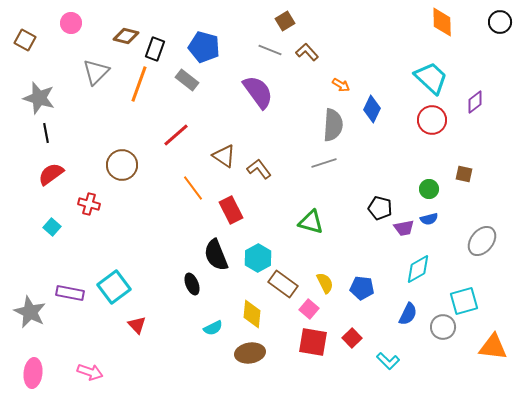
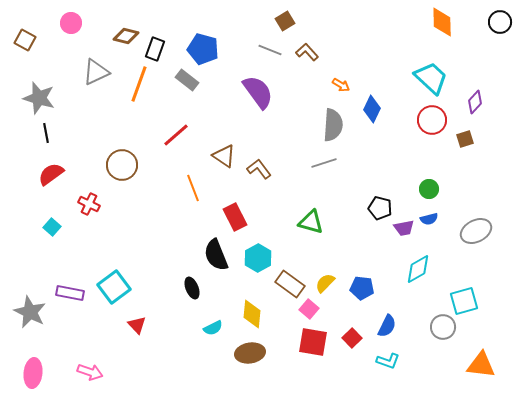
blue pentagon at (204, 47): moved 1 px left, 2 px down
gray triangle at (96, 72): rotated 20 degrees clockwise
purple diamond at (475, 102): rotated 10 degrees counterclockwise
brown square at (464, 174): moved 1 px right, 35 px up; rotated 30 degrees counterclockwise
orange line at (193, 188): rotated 16 degrees clockwise
red cross at (89, 204): rotated 10 degrees clockwise
red rectangle at (231, 210): moved 4 px right, 7 px down
gray ellipse at (482, 241): moved 6 px left, 10 px up; rotated 24 degrees clockwise
yellow semicircle at (325, 283): rotated 110 degrees counterclockwise
black ellipse at (192, 284): moved 4 px down
brown rectangle at (283, 284): moved 7 px right
blue semicircle at (408, 314): moved 21 px left, 12 px down
orange triangle at (493, 347): moved 12 px left, 18 px down
cyan L-shape at (388, 361): rotated 25 degrees counterclockwise
